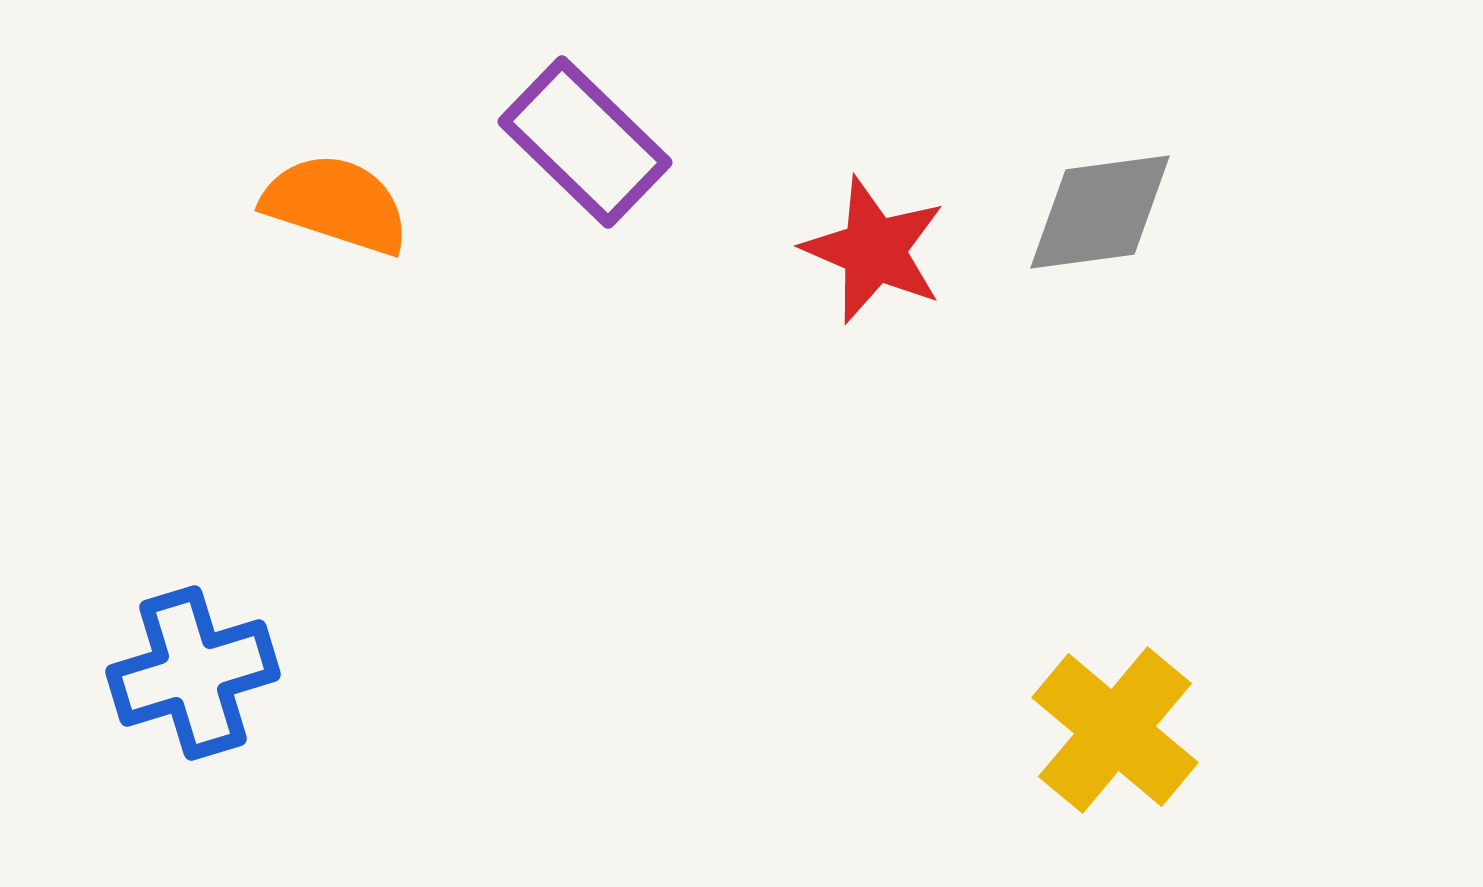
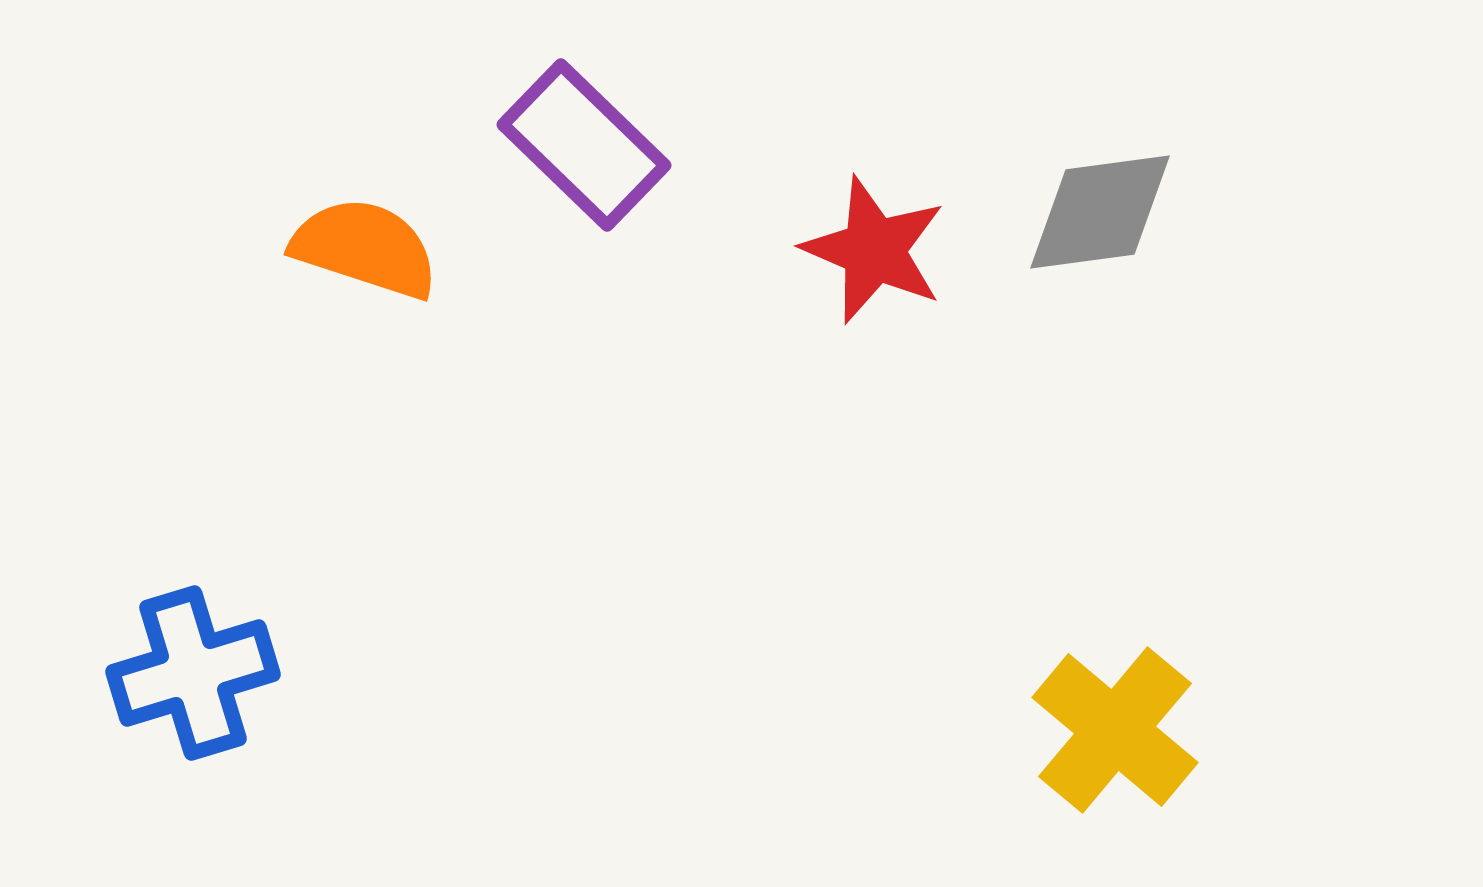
purple rectangle: moved 1 px left, 3 px down
orange semicircle: moved 29 px right, 44 px down
